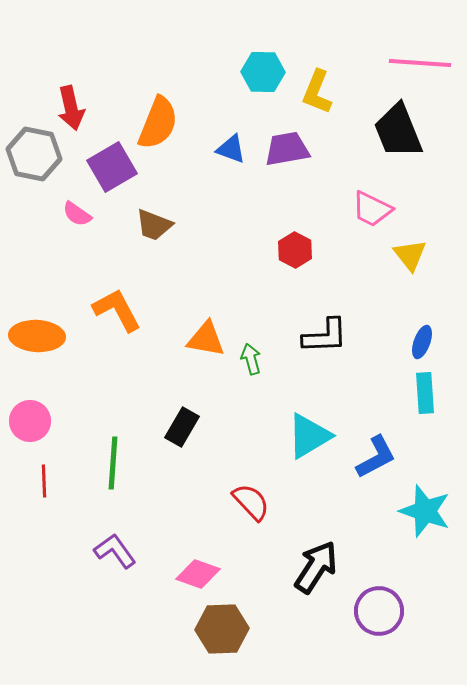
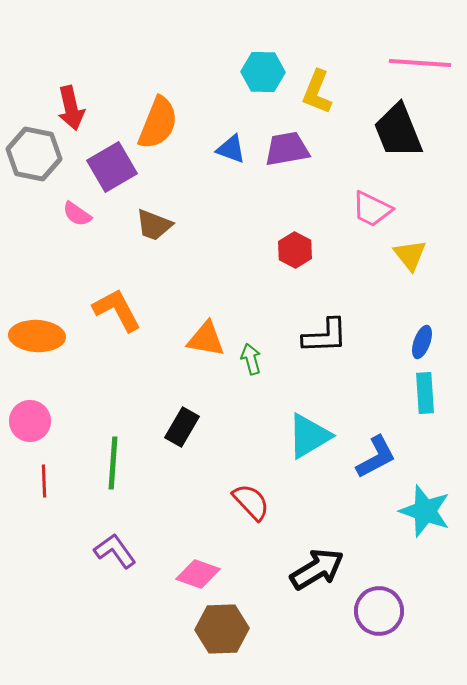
black arrow: moved 1 px right, 2 px down; rotated 26 degrees clockwise
